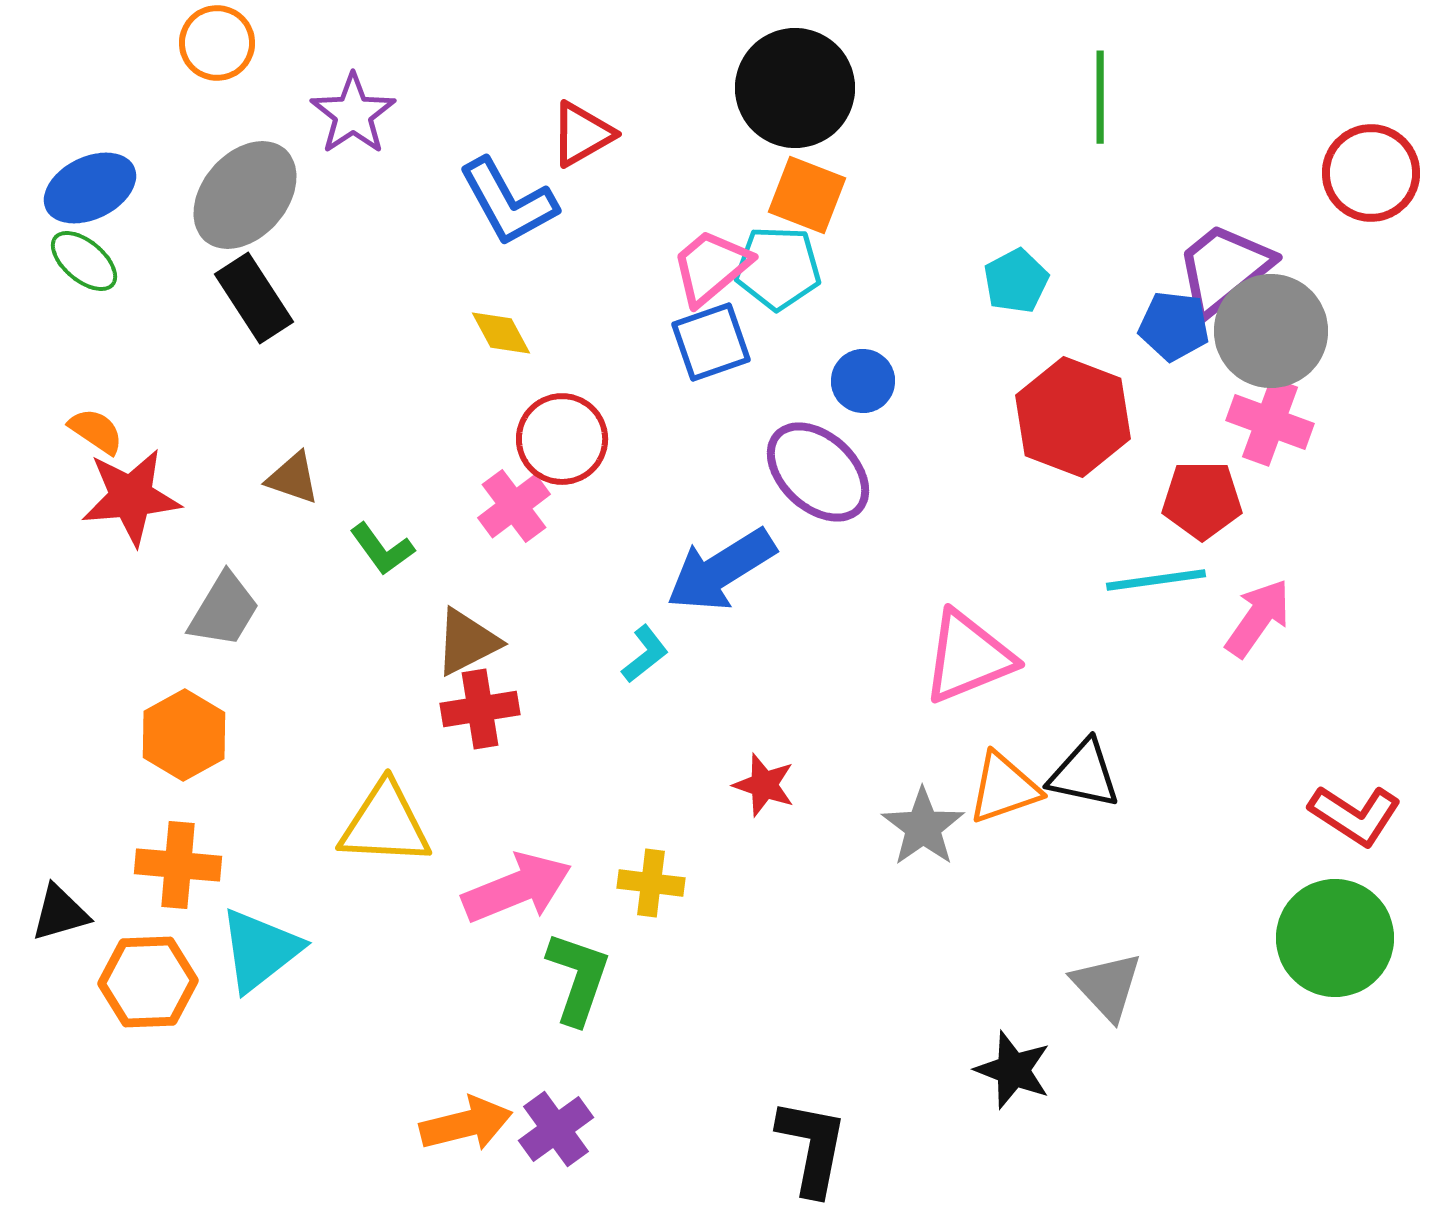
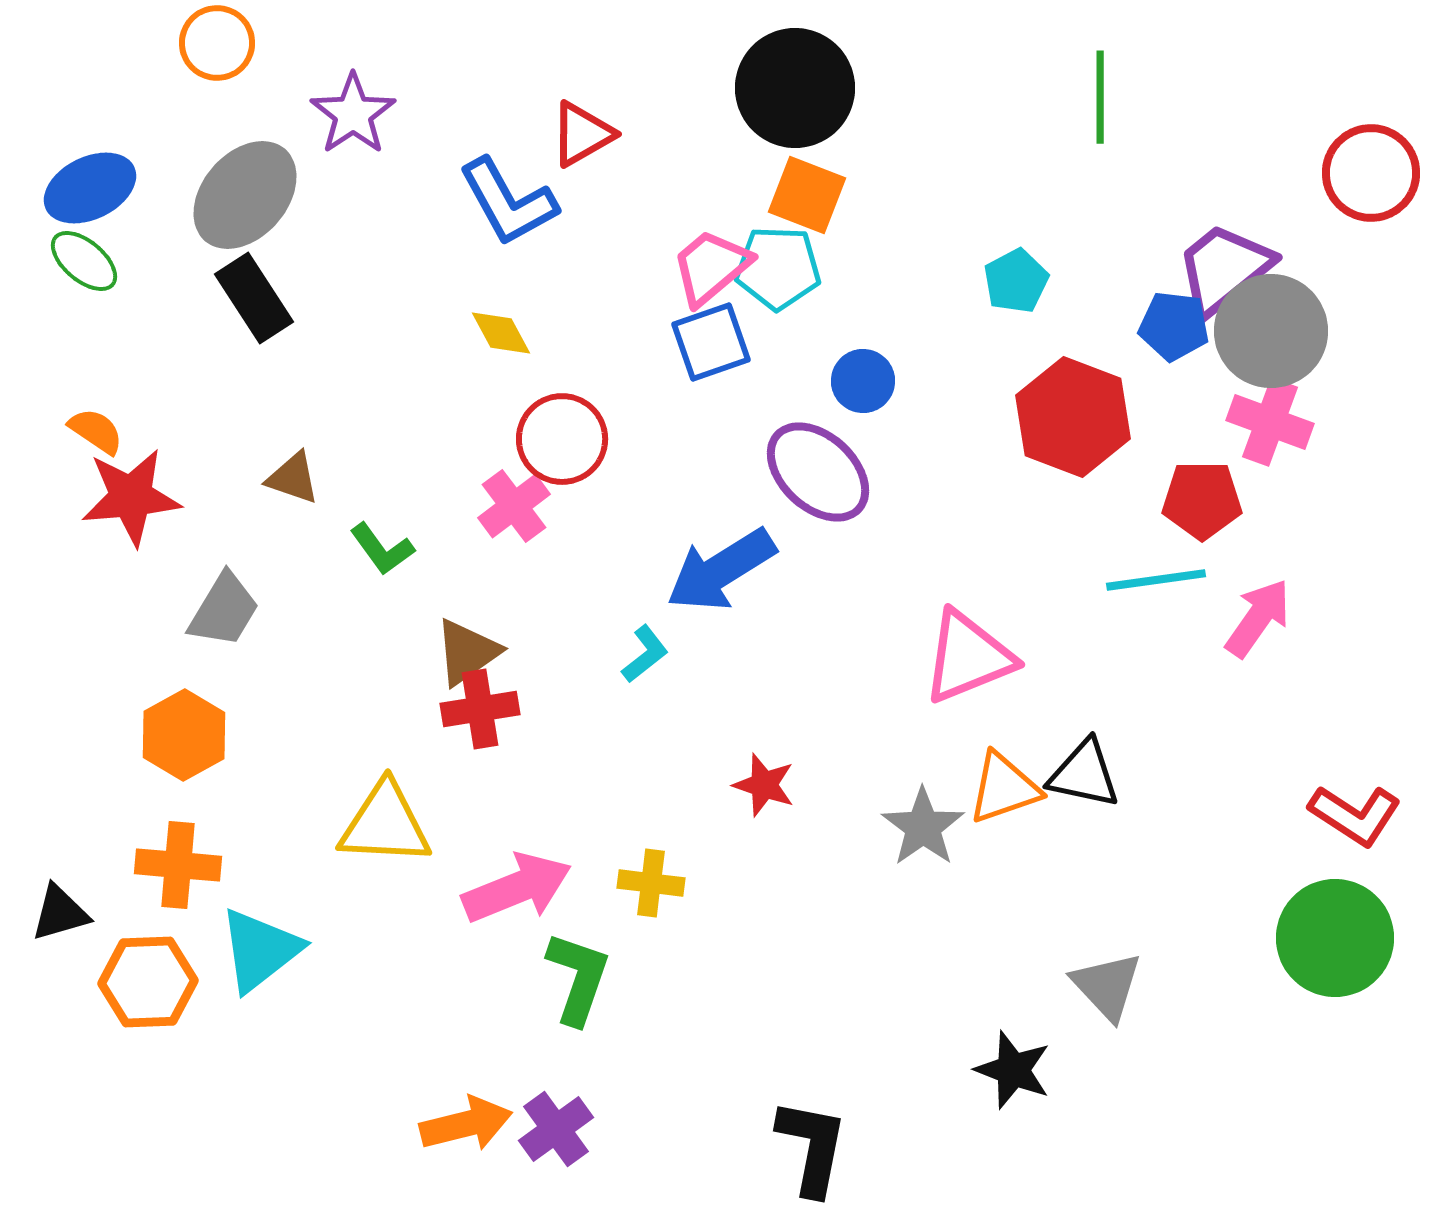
brown triangle at (467, 642): moved 10 px down; rotated 8 degrees counterclockwise
